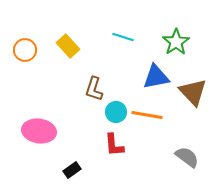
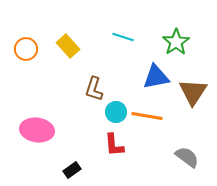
orange circle: moved 1 px right, 1 px up
brown triangle: rotated 16 degrees clockwise
orange line: moved 1 px down
pink ellipse: moved 2 px left, 1 px up
